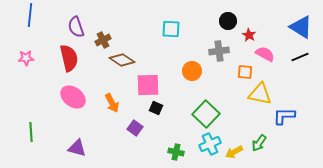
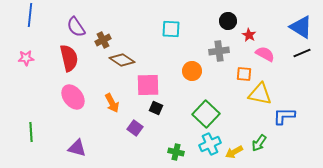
purple semicircle: rotated 15 degrees counterclockwise
black line: moved 2 px right, 4 px up
orange square: moved 1 px left, 2 px down
pink ellipse: rotated 15 degrees clockwise
